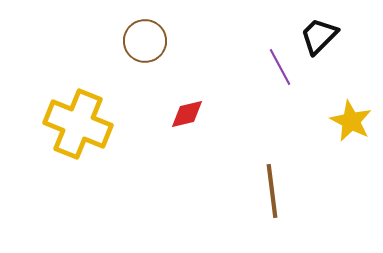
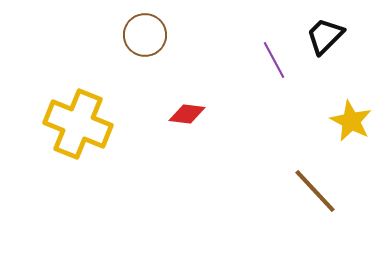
black trapezoid: moved 6 px right
brown circle: moved 6 px up
purple line: moved 6 px left, 7 px up
red diamond: rotated 21 degrees clockwise
brown line: moved 43 px right; rotated 36 degrees counterclockwise
